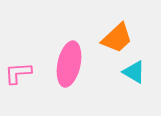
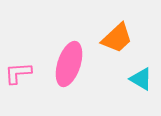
pink ellipse: rotated 6 degrees clockwise
cyan triangle: moved 7 px right, 7 px down
